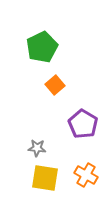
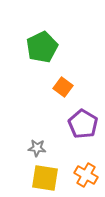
orange square: moved 8 px right, 2 px down; rotated 12 degrees counterclockwise
